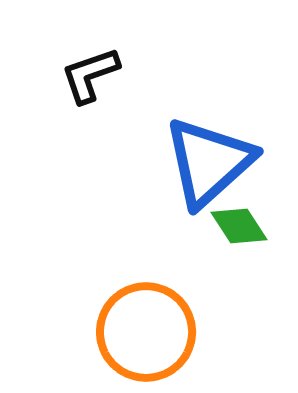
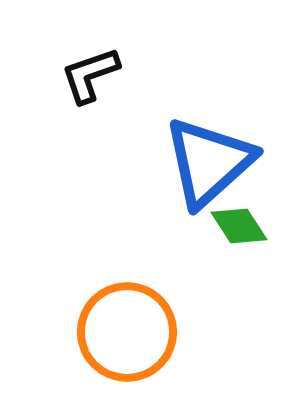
orange circle: moved 19 px left
